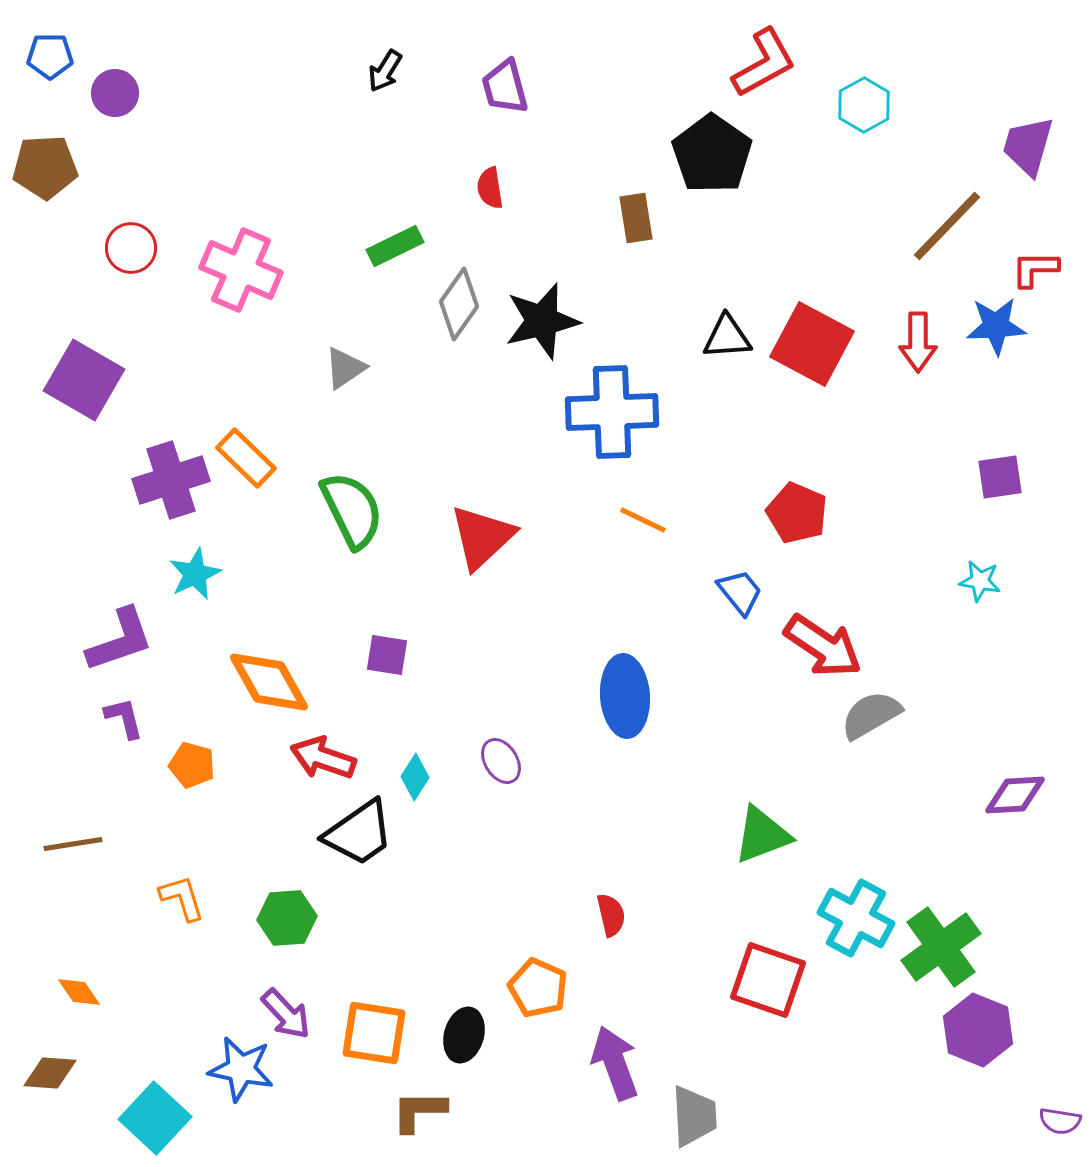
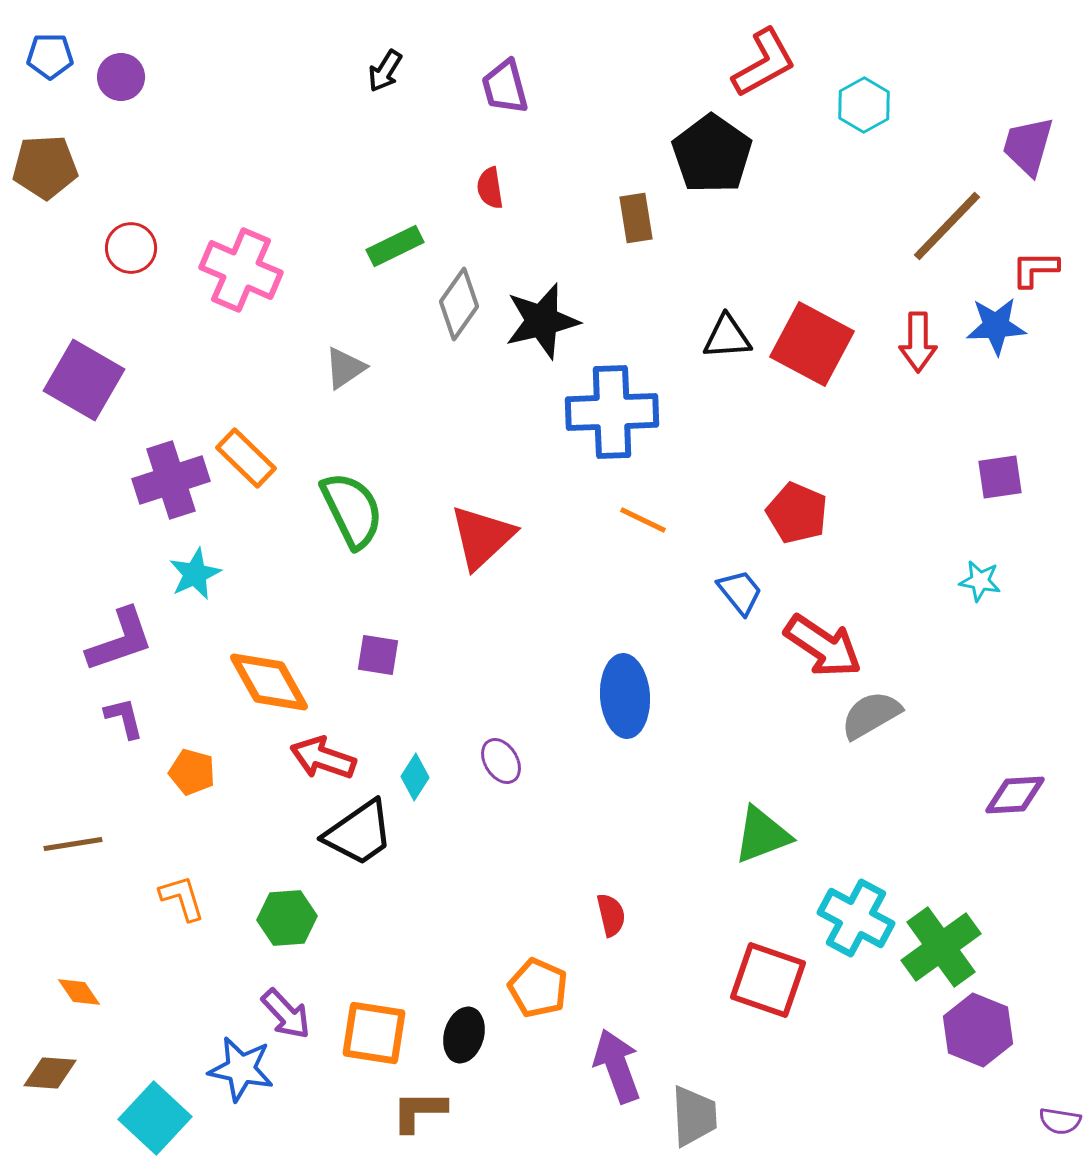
purple circle at (115, 93): moved 6 px right, 16 px up
purple square at (387, 655): moved 9 px left
orange pentagon at (192, 765): moved 7 px down
purple arrow at (615, 1063): moved 2 px right, 3 px down
